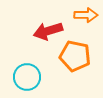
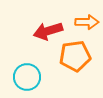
orange arrow: moved 1 px right, 7 px down
orange pentagon: rotated 20 degrees counterclockwise
